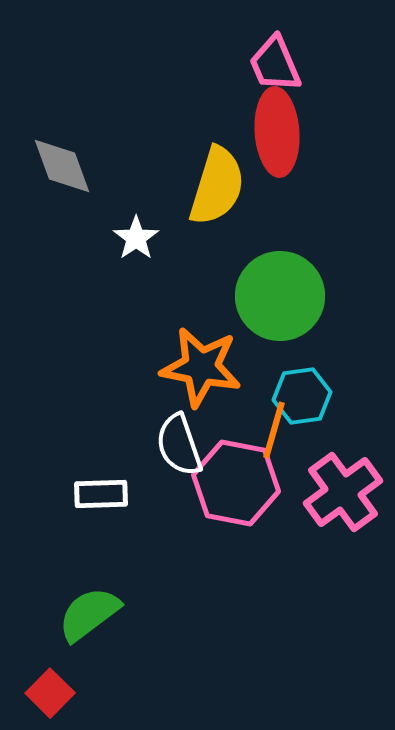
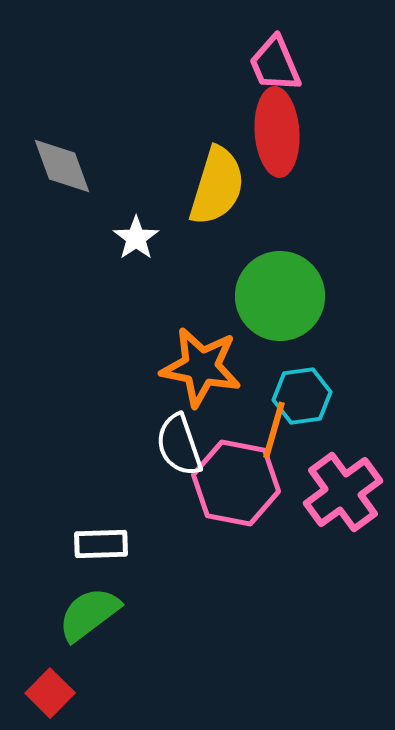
white rectangle: moved 50 px down
